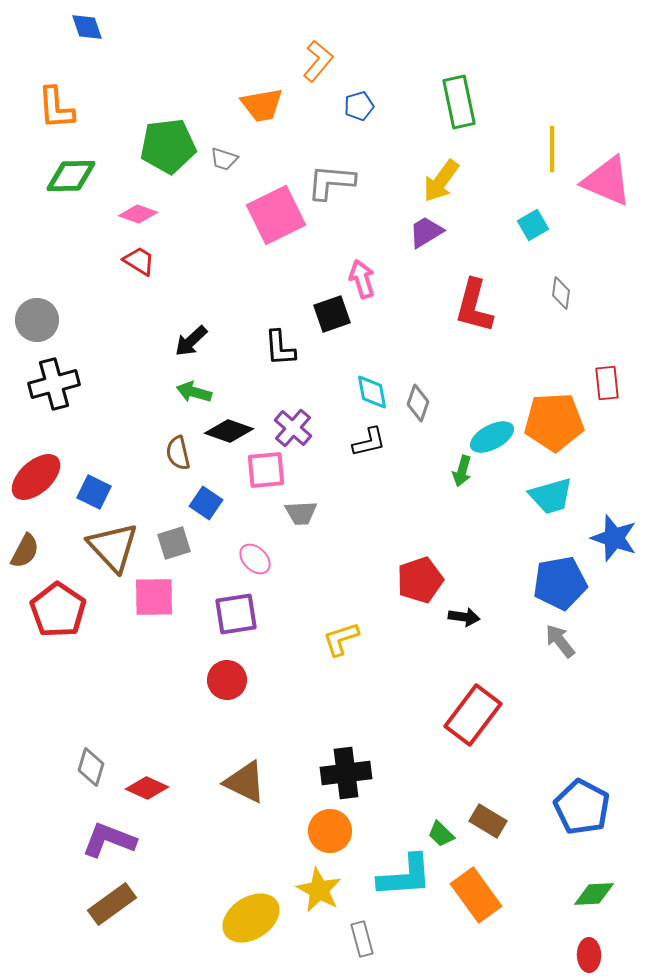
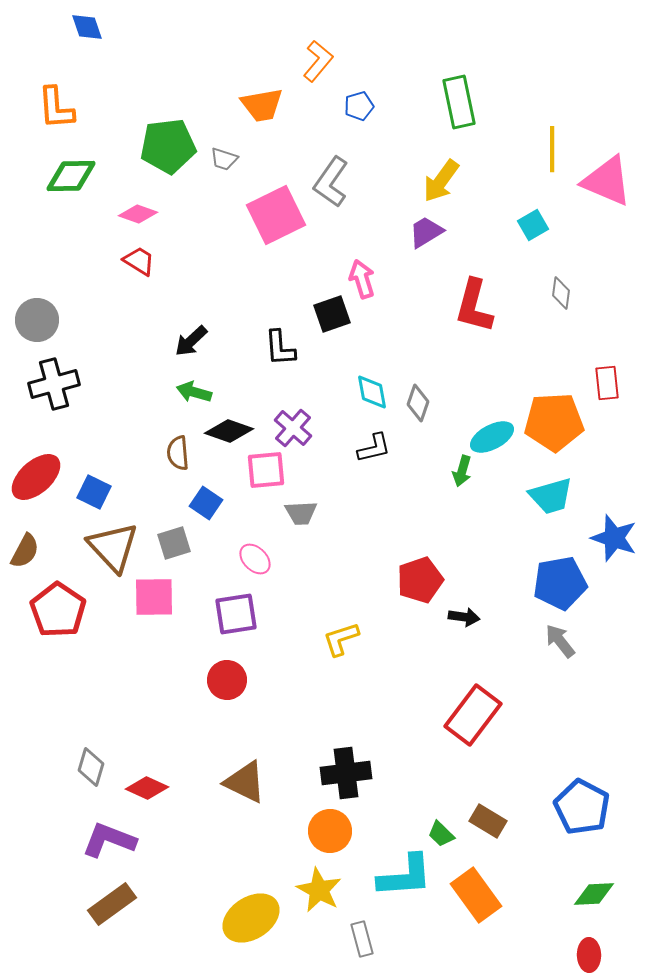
gray L-shape at (331, 182): rotated 60 degrees counterclockwise
black L-shape at (369, 442): moved 5 px right, 6 px down
brown semicircle at (178, 453): rotated 8 degrees clockwise
